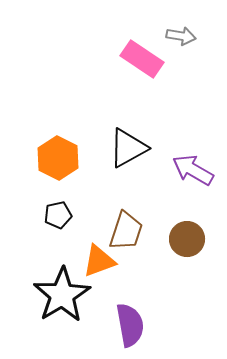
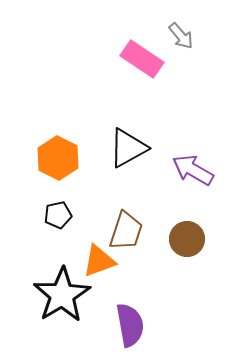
gray arrow: rotated 40 degrees clockwise
